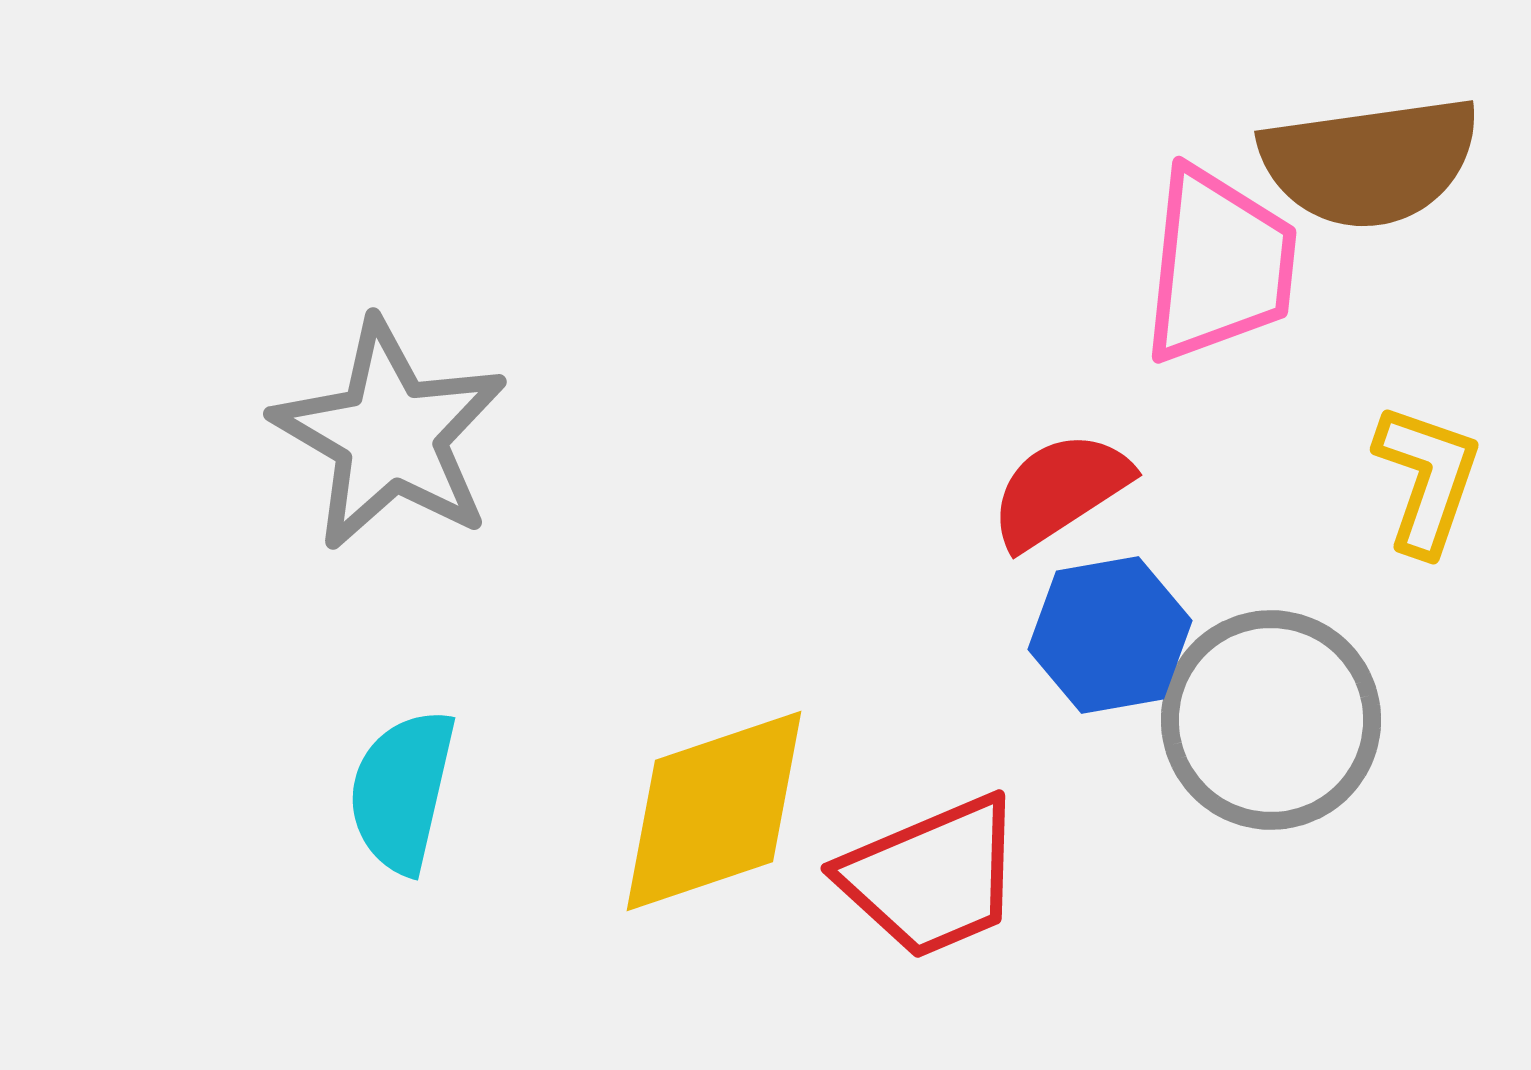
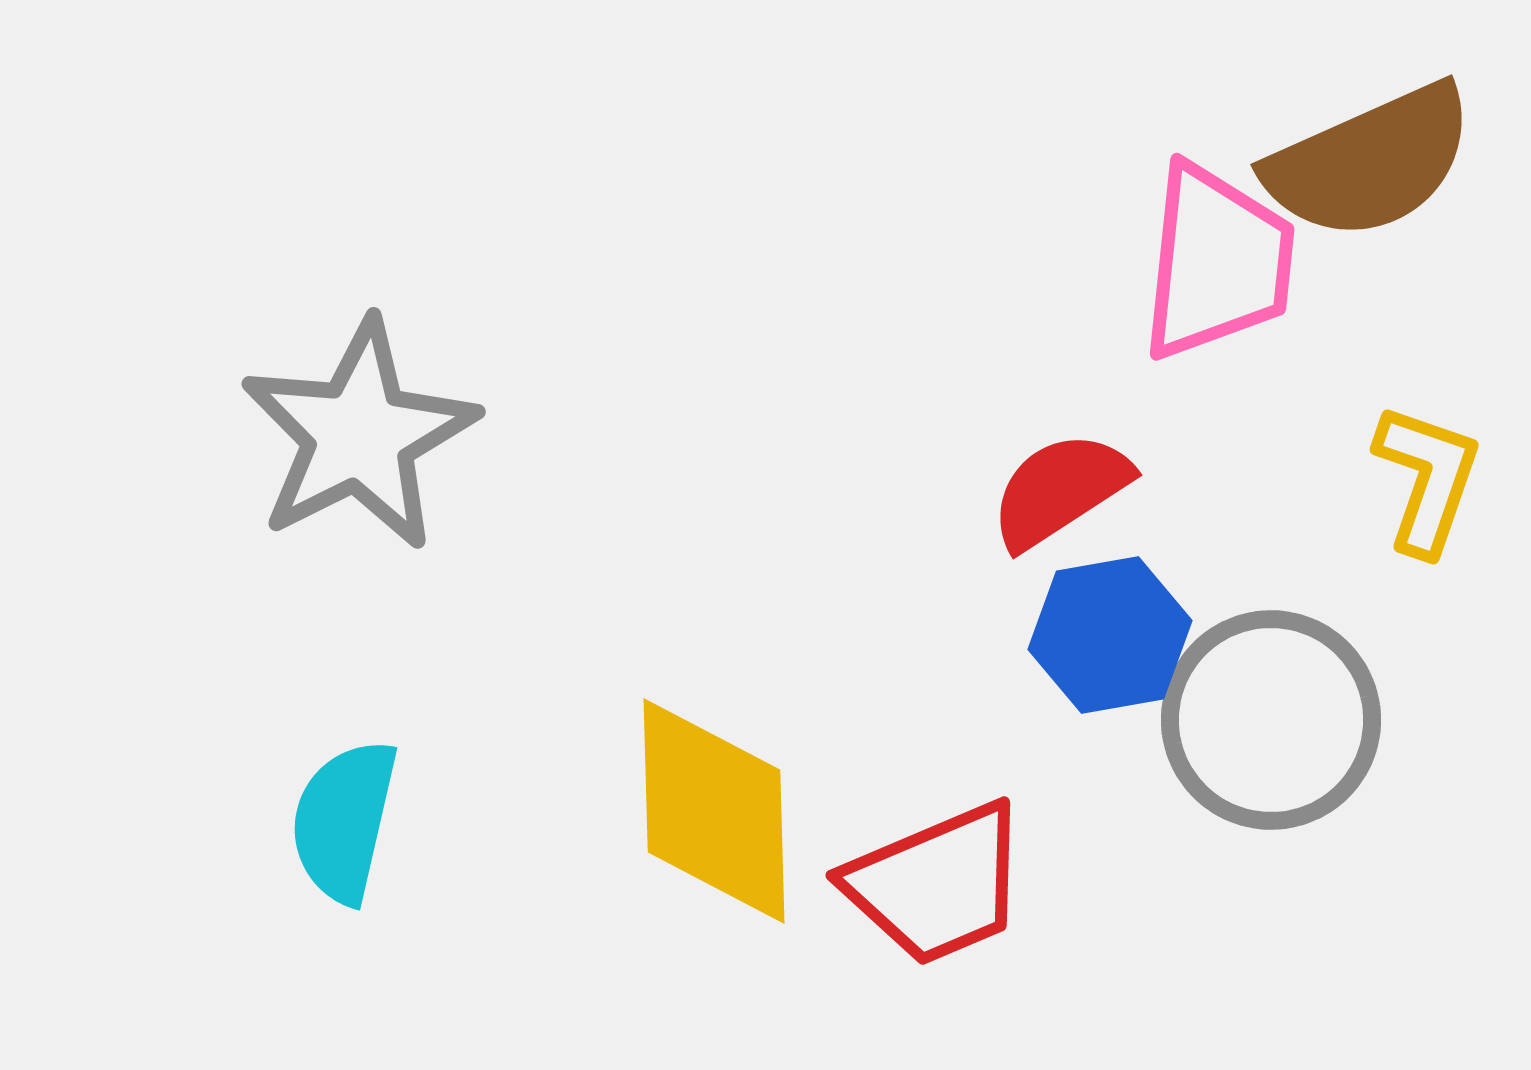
brown semicircle: rotated 16 degrees counterclockwise
pink trapezoid: moved 2 px left, 3 px up
gray star: moved 31 px left; rotated 15 degrees clockwise
cyan semicircle: moved 58 px left, 30 px down
yellow diamond: rotated 73 degrees counterclockwise
red trapezoid: moved 5 px right, 7 px down
